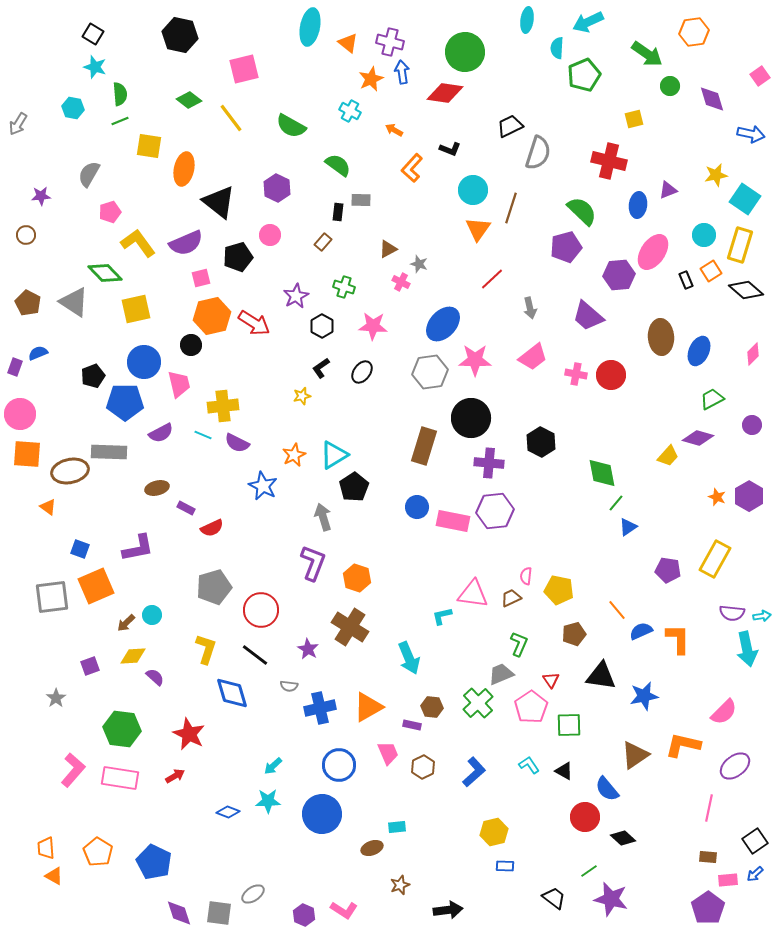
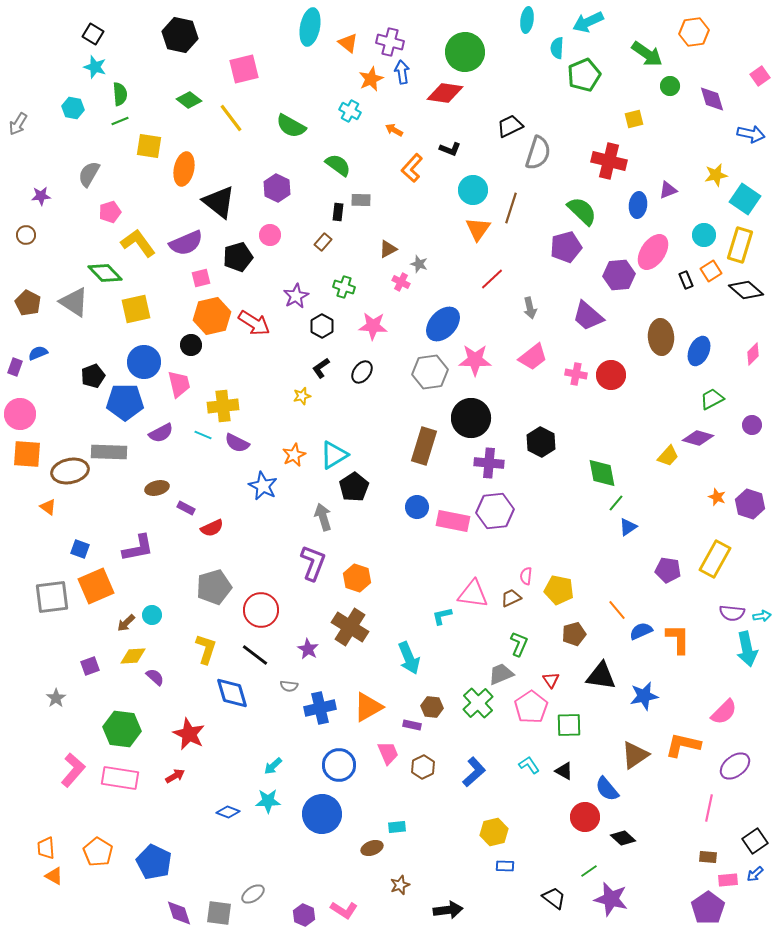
purple hexagon at (749, 496): moved 1 px right, 8 px down; rotated 12 degrees counterclockwise
